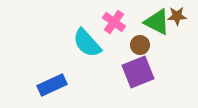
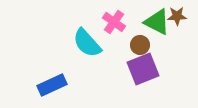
purple square: moved 5 px right, 3 px up
